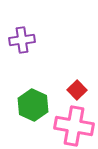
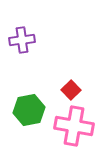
red square: moved 6 px left
green hexagon: moved 4 px left, 5 px down; rotated 24 degrees clockwise
